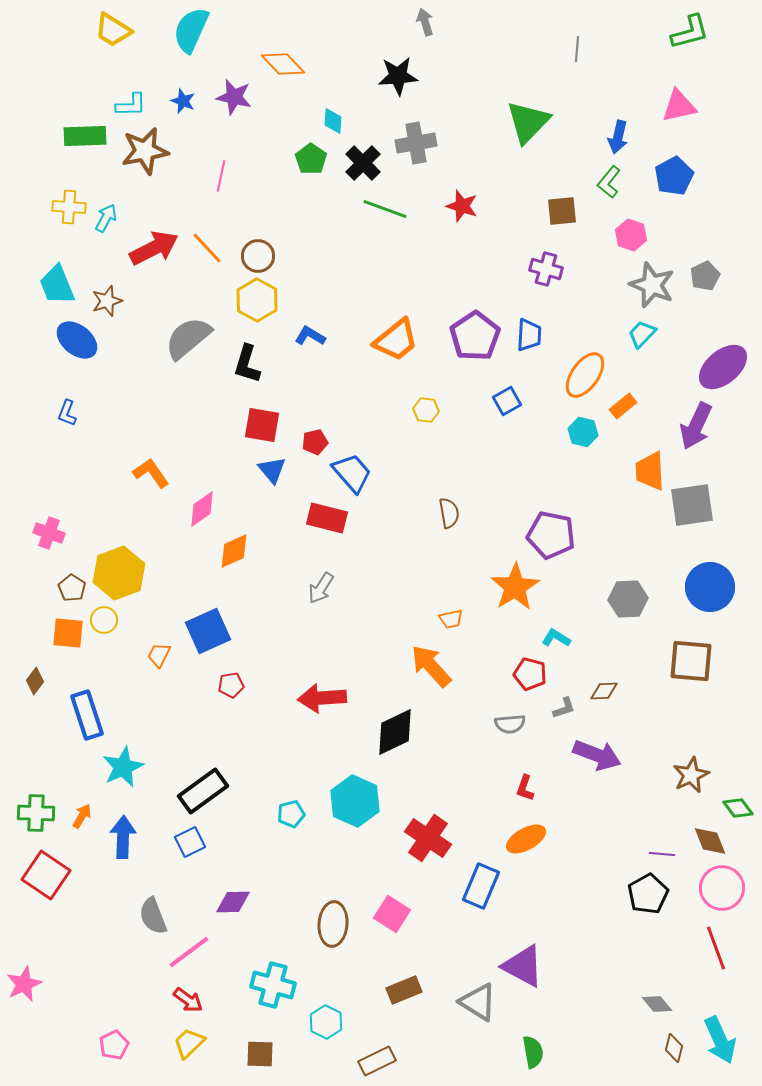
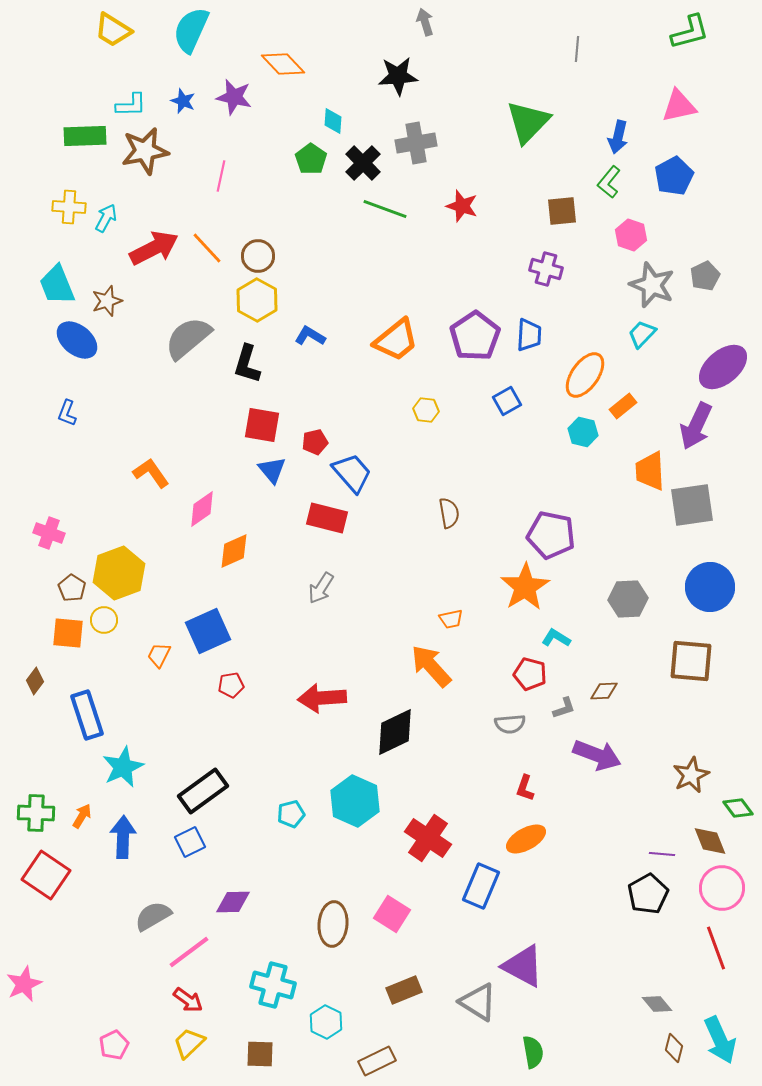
orange star at (515, 587): moved 10 px right
gray semicircle at (153, 916): rotated 81 degrees clockwise
